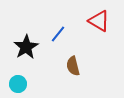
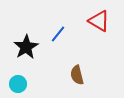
brown semicircle: moved 4 px right, 9 px down
